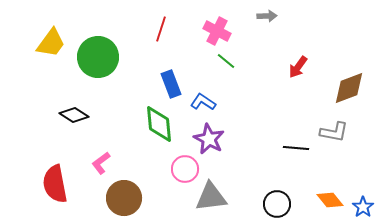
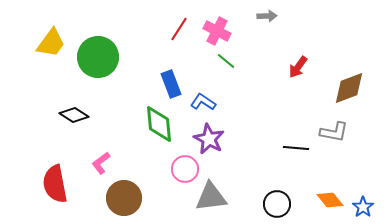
red line: moved 18 px right; rotated 15 degrees clockwise
